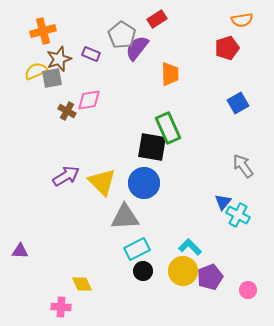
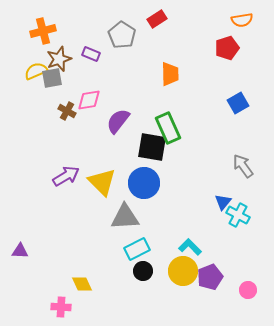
purple semicircle: moved 19 px left, 73 px down
